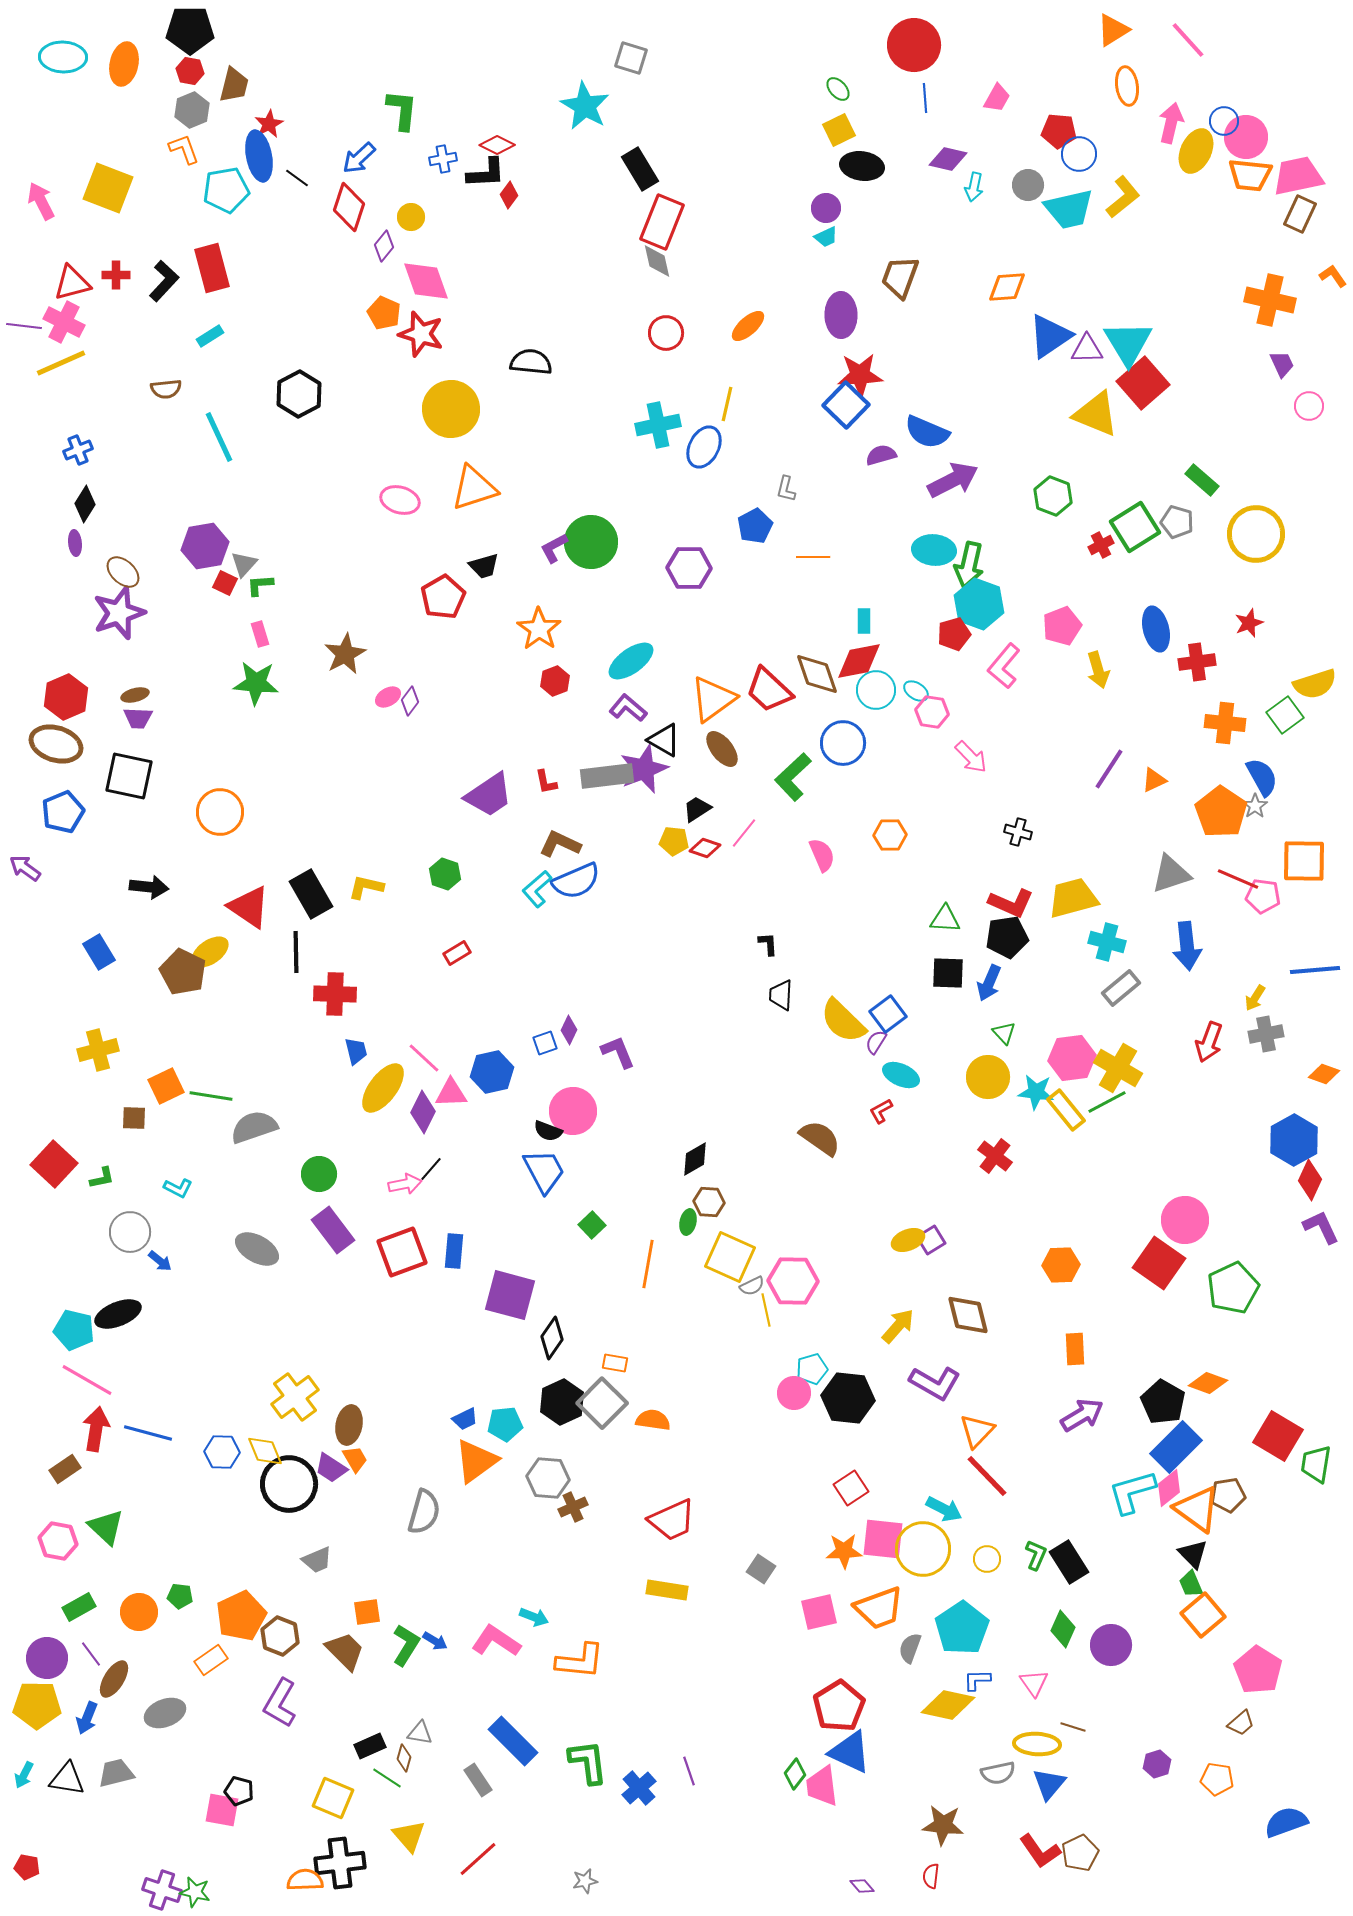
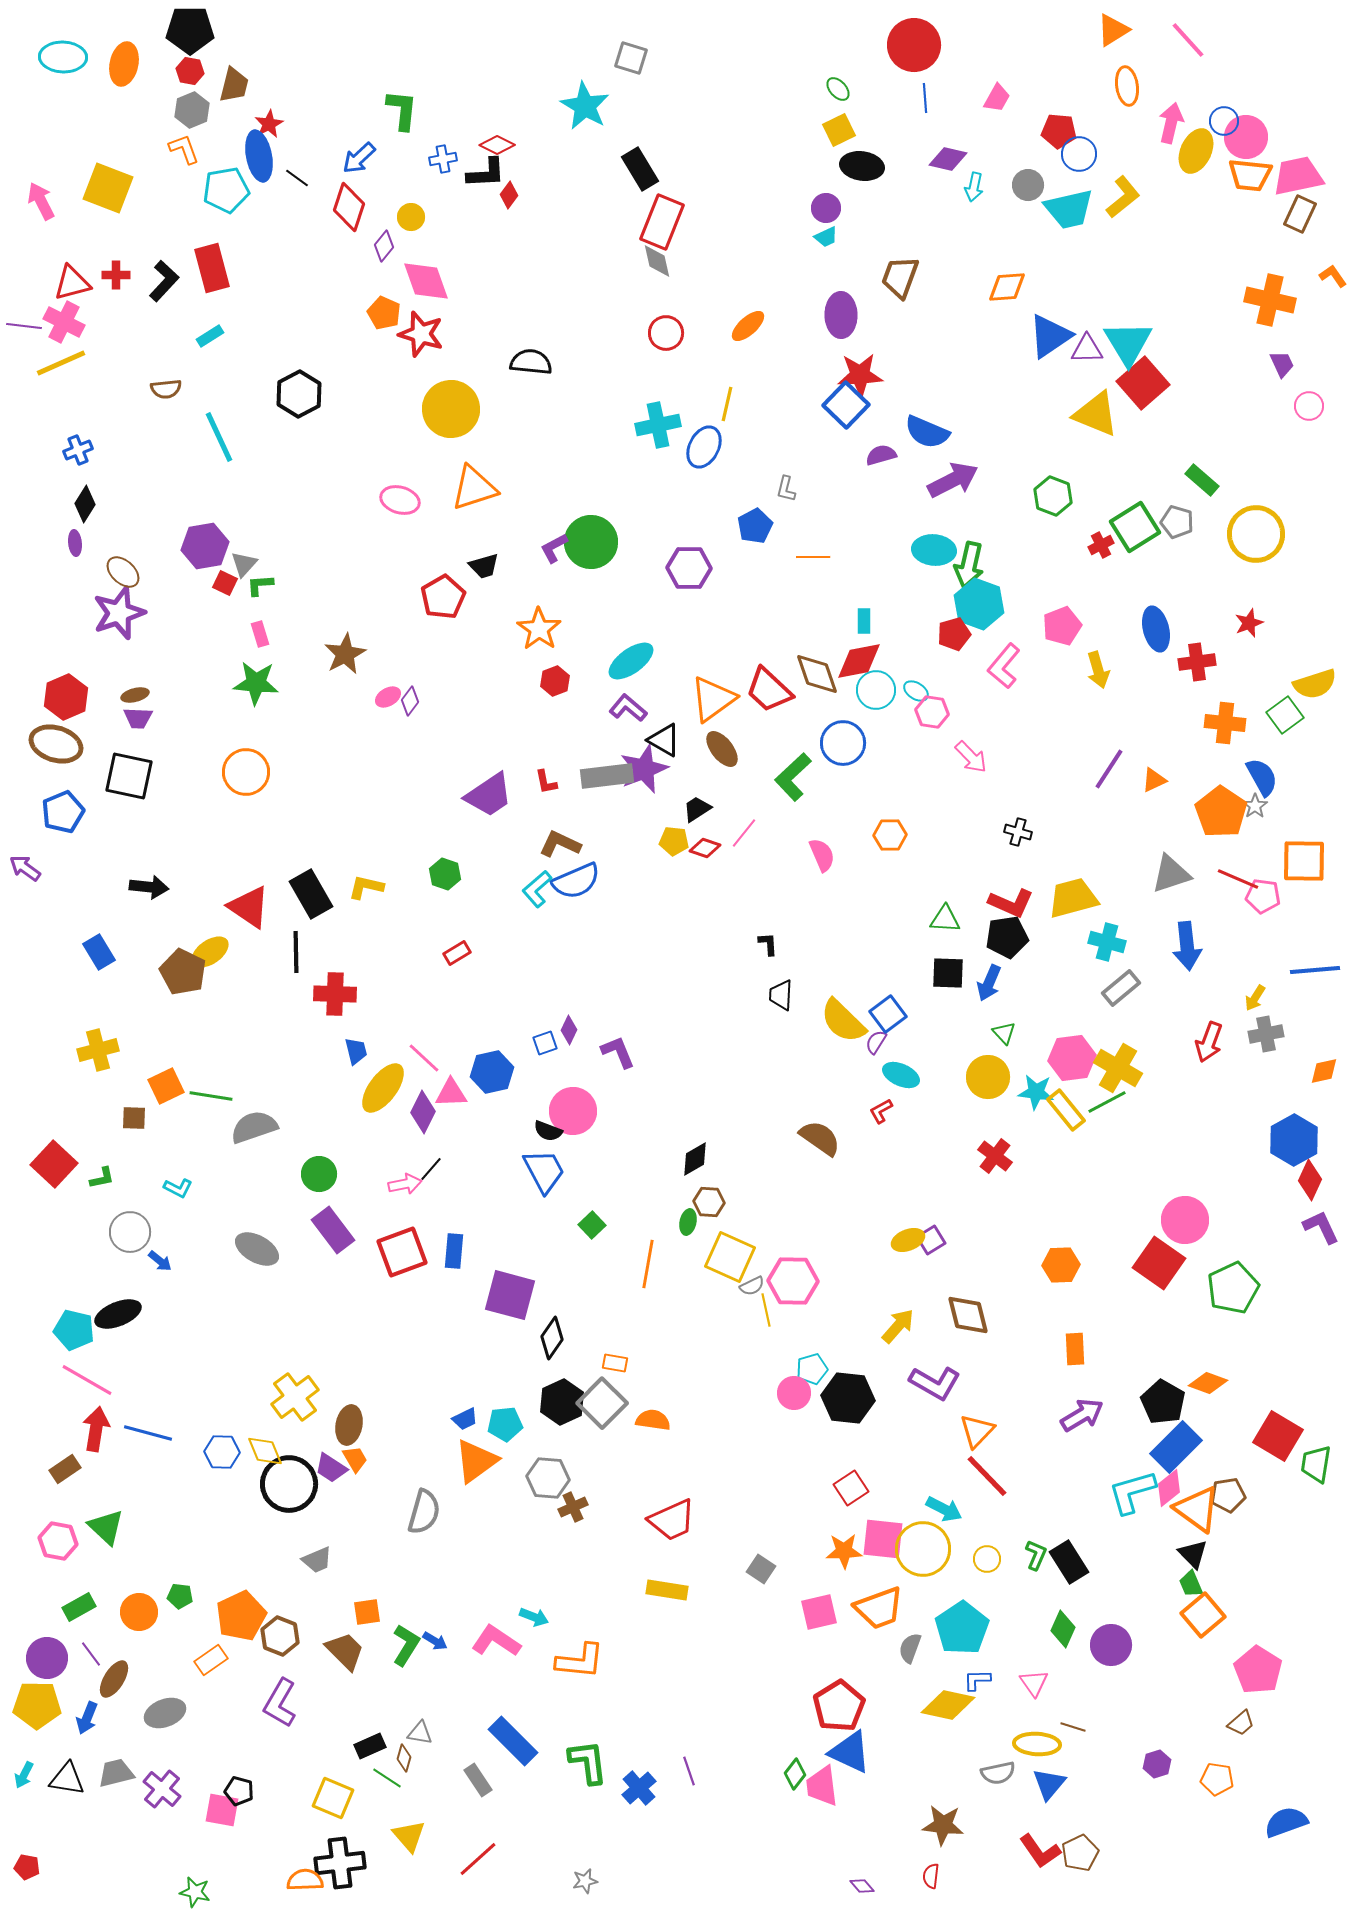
orange circle at (220, 812): moved 26 px right, 40 px up
orange diamond at (1324, 1074): moved 3 px up; rotated 32 degrees counterclockwise
purple cross at (162, 1890): moved 101 px up; rotated 21 degrees clockwise
